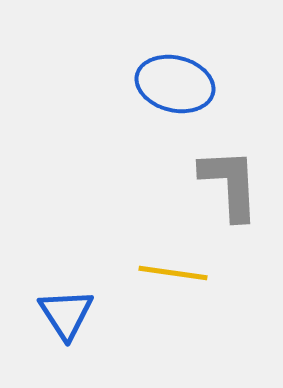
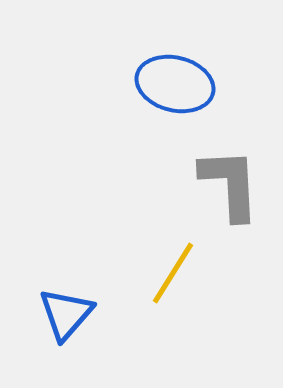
yellow line: rotated 66 degrees counterclockwise
blue triangle: rotated 14 degrees clockwise
